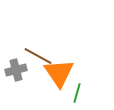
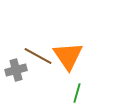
orange triangle: moved 9 px right, 17 px up
